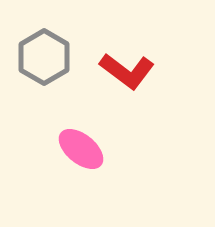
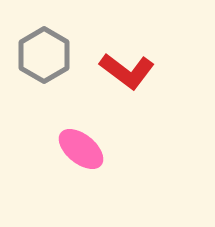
gray hexagon: moved 2 px up
